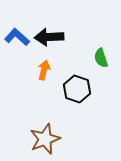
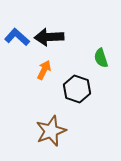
orange arrow: rotated 12 degrees clockwise
brown star: moved 6 px right, 8 px up
